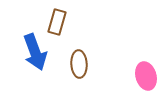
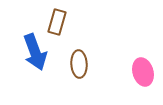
pink ellipse: moved 3 px left, 4 px up
